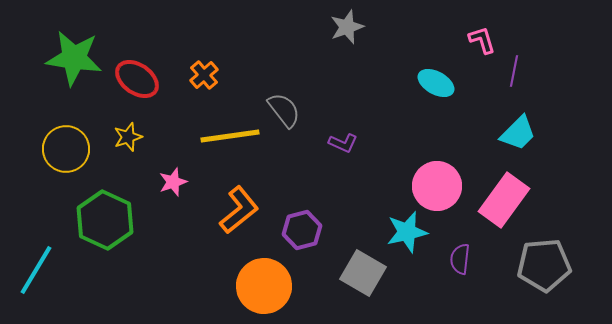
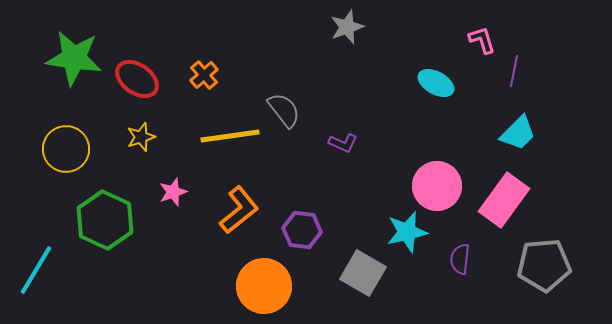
yellow star: moved 13 px right
pink star: moved 10 px down
purple hexagon: rotated 21 degrees clockwise
